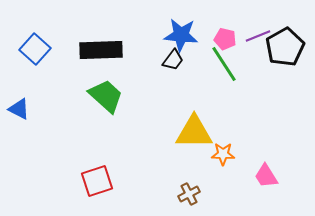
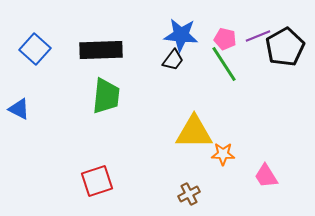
green trapezoid: rotated 54 degrees clockwise
